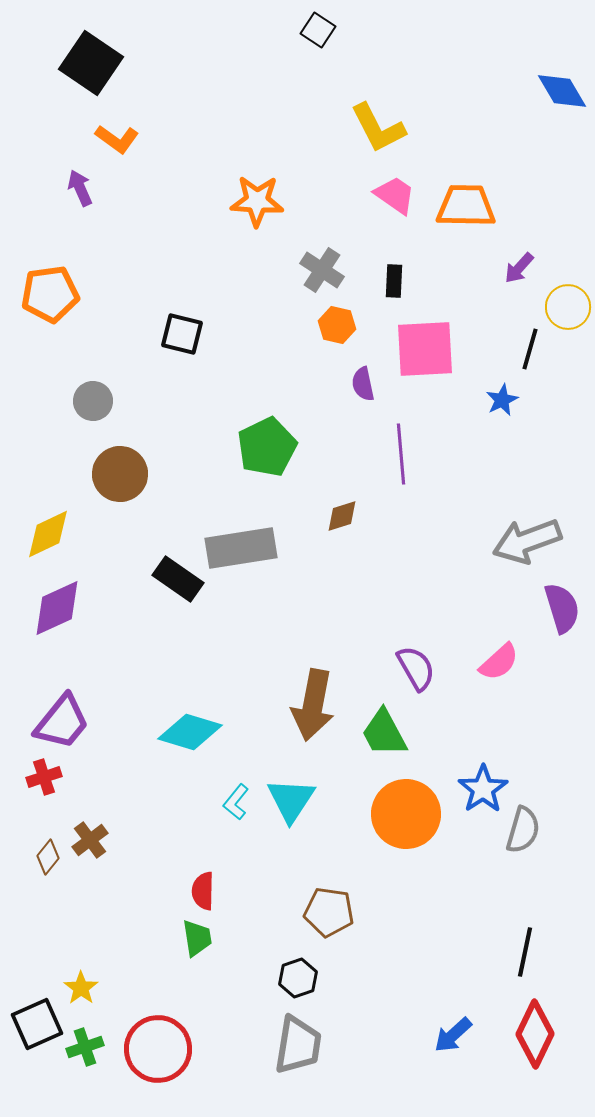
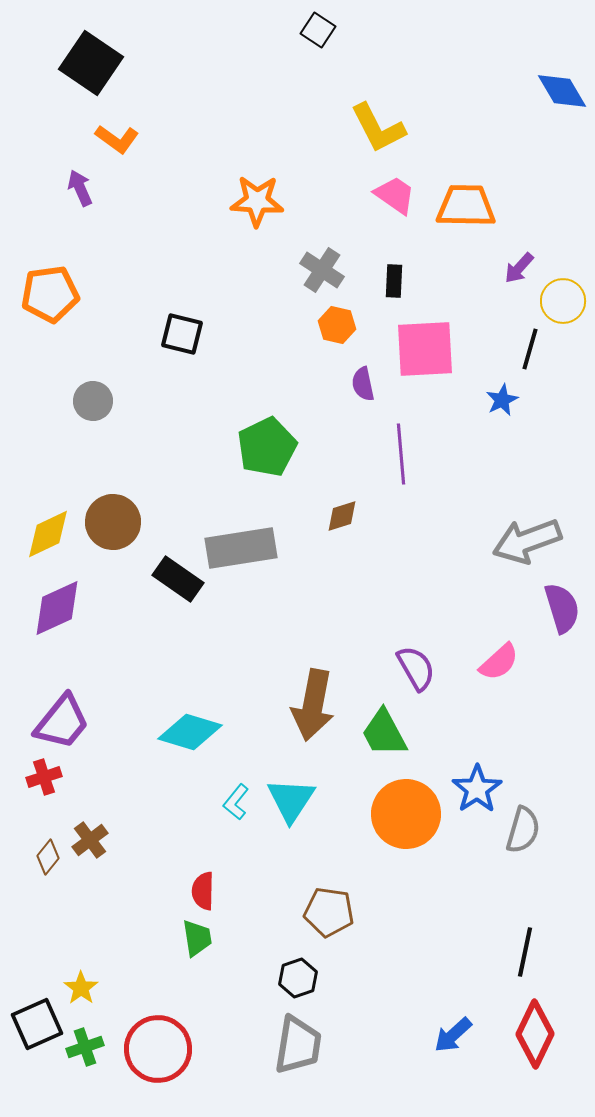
yellow circle at (568, 307): moved 5 px left, 6 px up
brown circle at (120, 474): moved 7 px left, 48 px down
blue star at (483, 789): moved 6 px left
